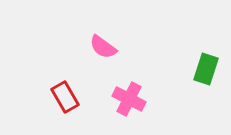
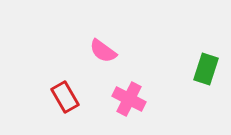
pink semicircle: moved 4 px down
